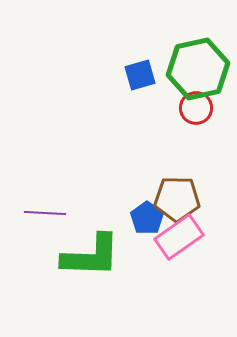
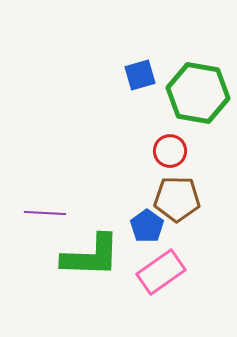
green hexagon: moved 24 px down; rotated 22 degrees clockwise
red circle: moved 26 px left, 43 px down
blue pentagon: moved 8 px down
pink rectangle: moved 18 px left, 35 px down
